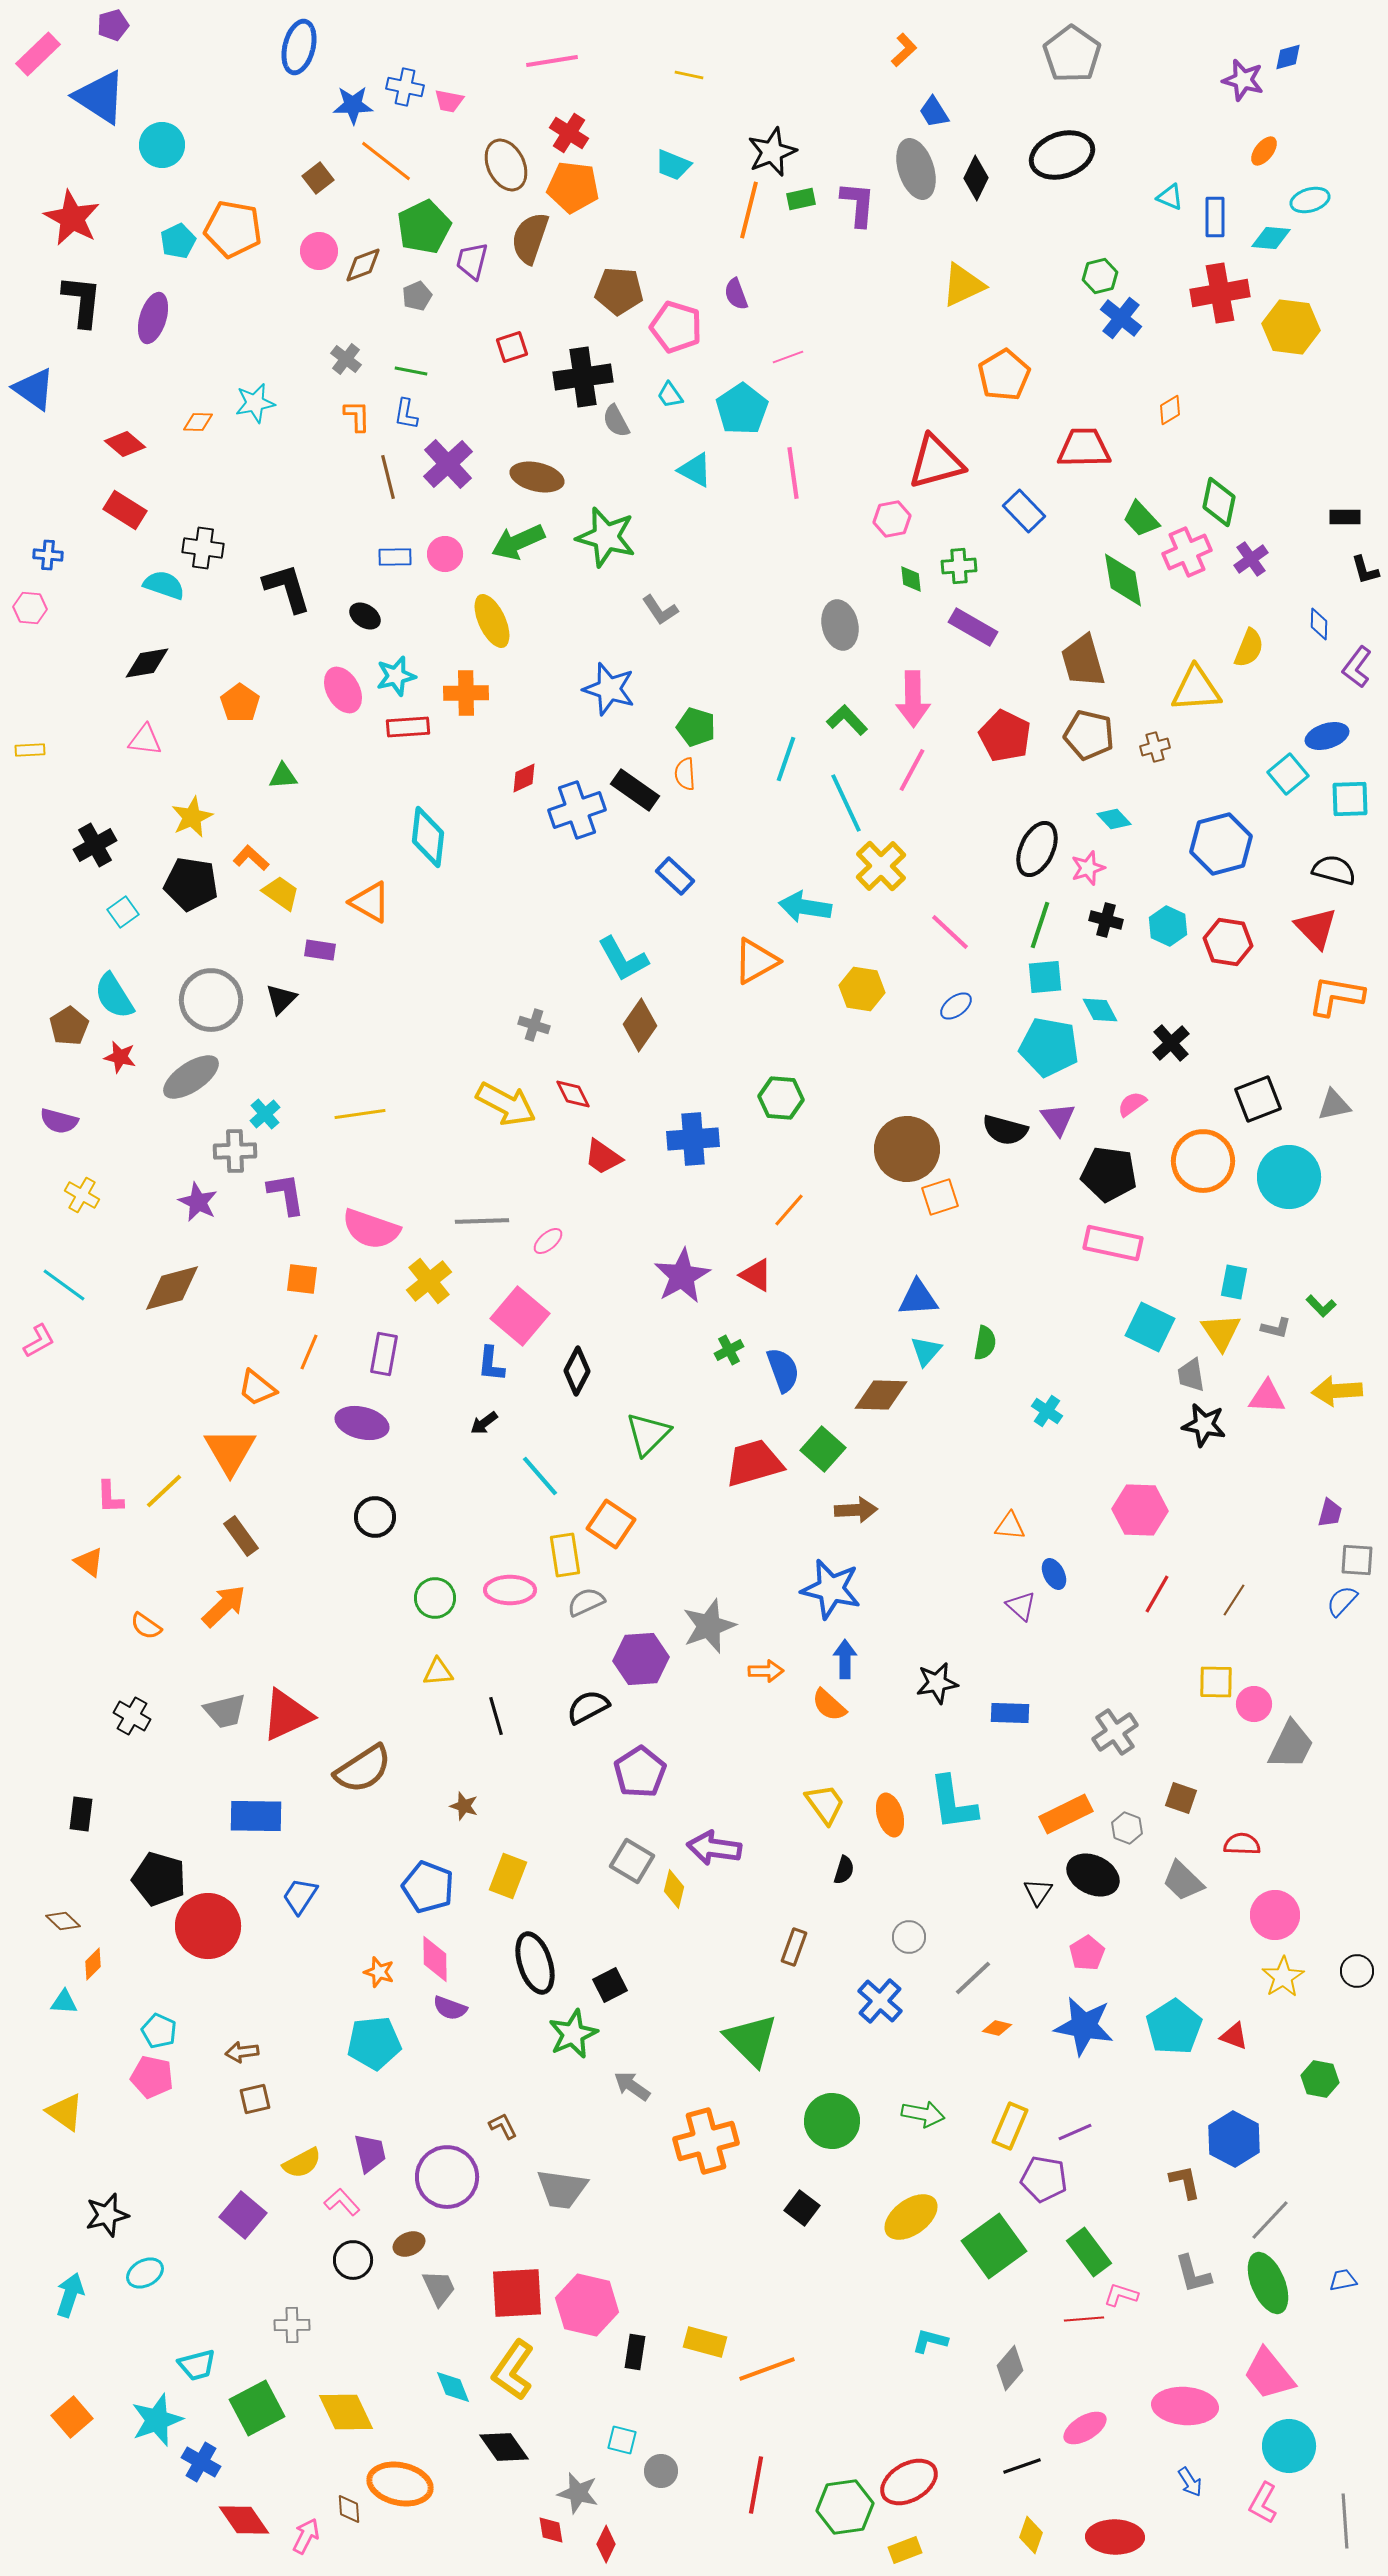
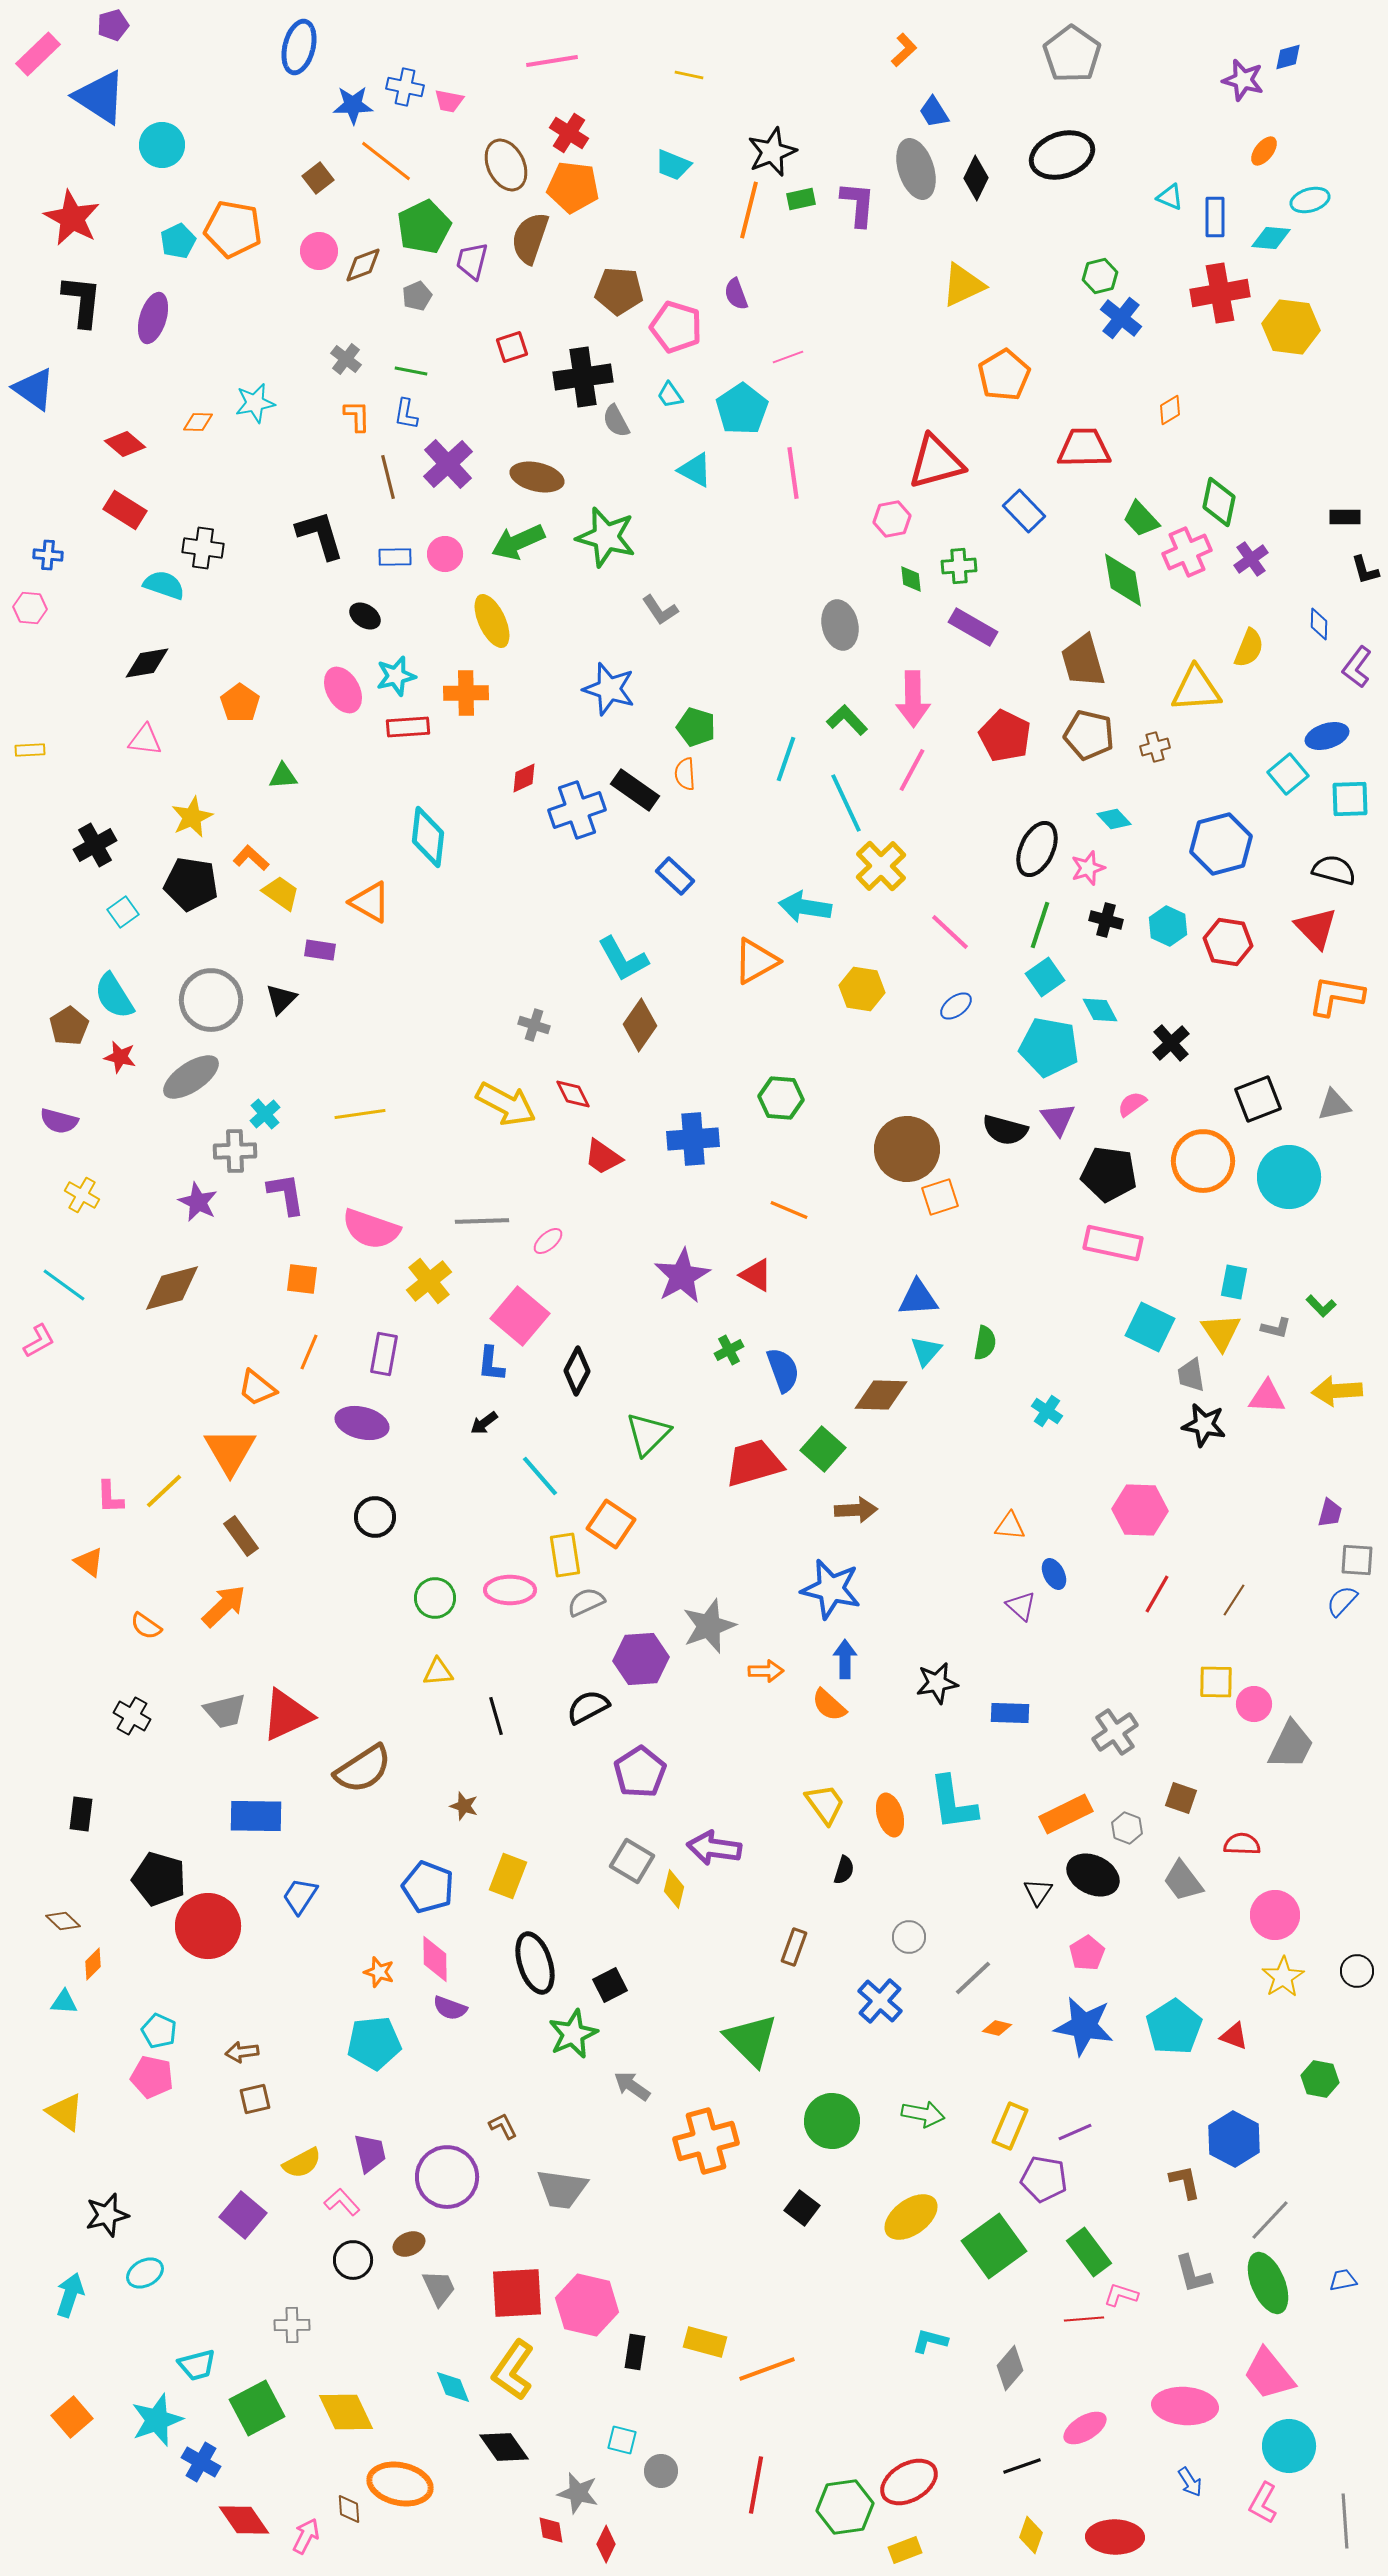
black L-shape at (287, 588): moved 33 px right, 53 px up
cyan square at (1045, 977): rotated 30 degrees counterclockwise
orange line at (789, 1210): rotated 72 degrees clockwise
gray trapezoid at (1183, 1881): rotated 9 degrees clockwise
